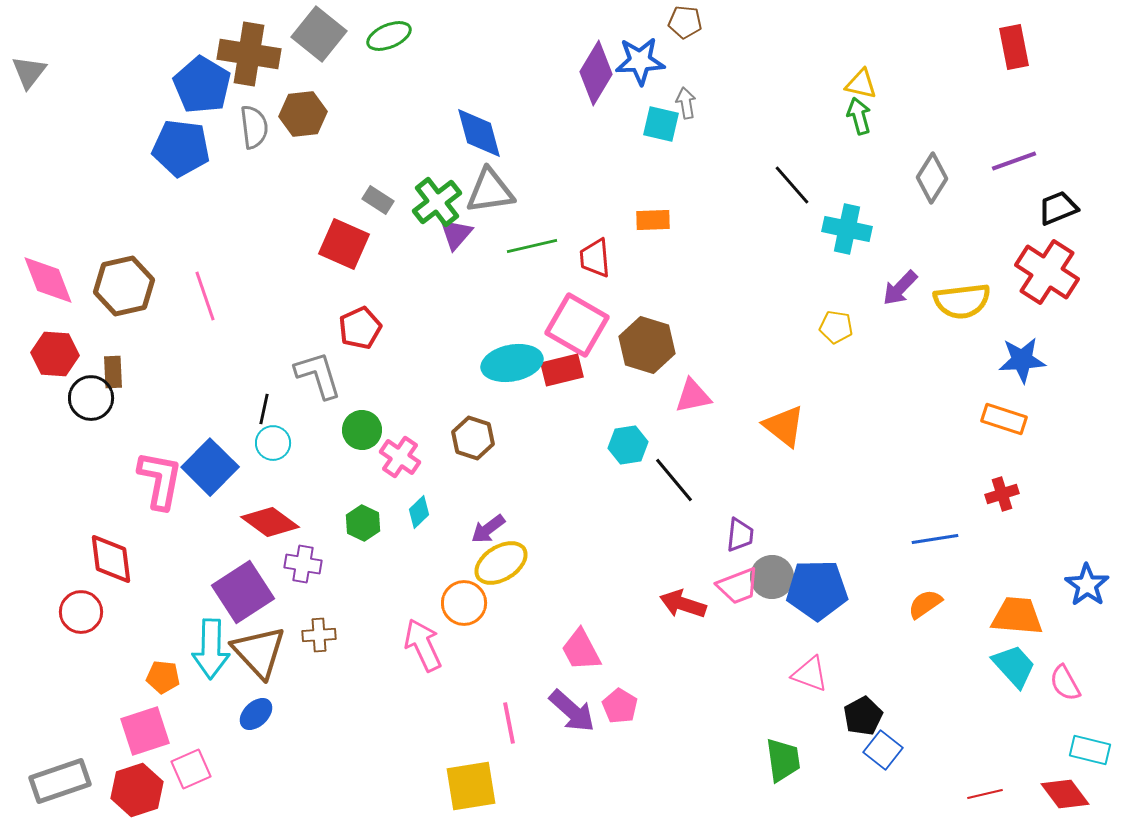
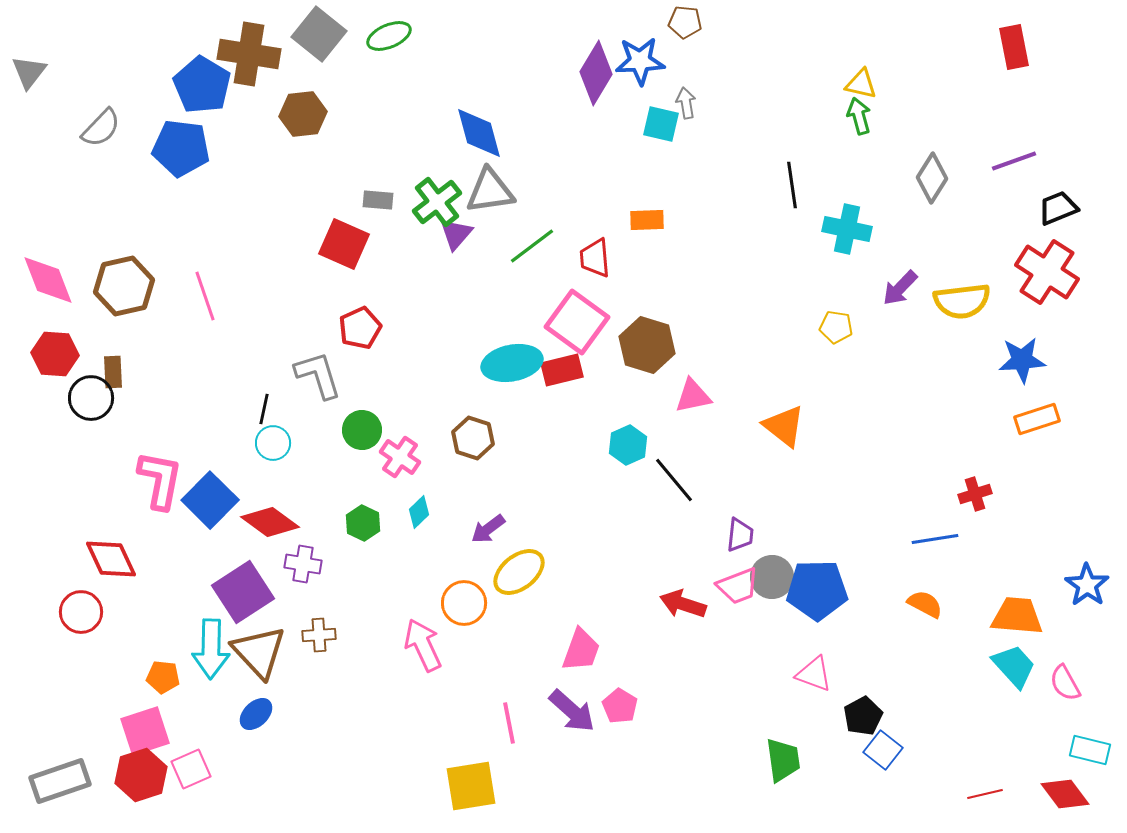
gray semicircle at (254, 127): moved 153 px left, 1 px down; rotated 51 degrees clockwise
black line at (792, 185): rotated 33 degrees clockwise
gray rectangle at (378, 200): rotated 28 degrees counterclockwise
orange rectangle at (653, 220): moved 6 px left
green line at (532, 246): rotated 24 degrees counterclockwise
pink square at (577, 325): moved 3 px up; rotated 6 degrees clockwise
orange rectangle at (1004, 419): moved 33 px right; rotated 36 degrees counterclockwise
cyan hexagon at (628, 445): rotated 15 degrees counterclockwise
blue square at (210, 467): moved 33 px down
red cross at (1002, 494): moved 27 px left
red diamond at (111, 559): rotated 18 degrees counterclockwise
yellow ellipse at (501, 563): moved 18 px right, 9 px down; rotated 6 degrees counterclockwise
orange semicircle at (925, 604): rotated 63 degrees clockwise
pink trapezoid at (581, 650): rotated 132 degrees counterclockwise
pink triangle at (810, 674): moved 4 px right
red hexagon at (137, 790): moved 4 px right, 15 px up
